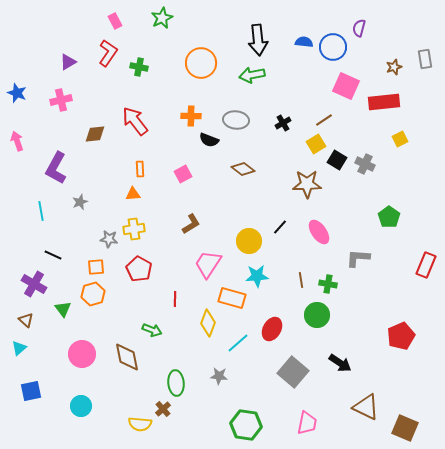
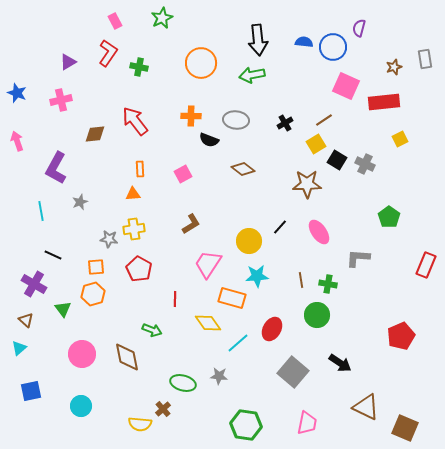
black cross at (283, 123): moved 2 px right
yellow diamond at (208, 323): rotated 56 degrees counterclockwise
green ellipse at (176, 383): moved 7 px right; rotated 70 degrees counterclockwise
